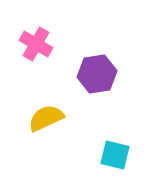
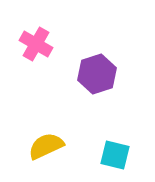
purple hexagon: rotated 9 degrees counterclockwise
yellow semicircle: moved 28 px down
